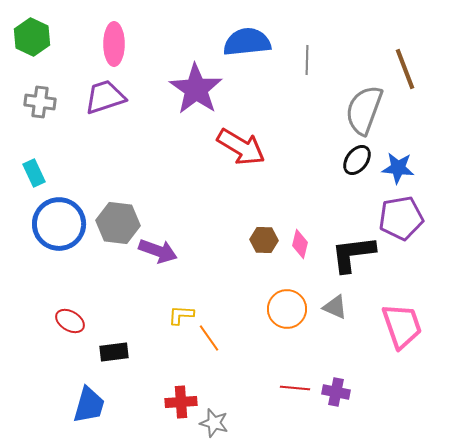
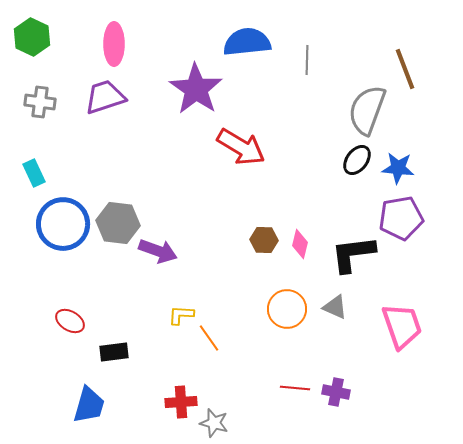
gray semicircle: moved 3 px right
blue circle: moved 4 px right
